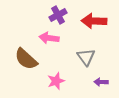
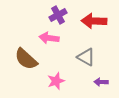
gray triangle: rotated 24 degrees counterclockwise
